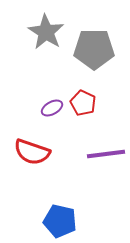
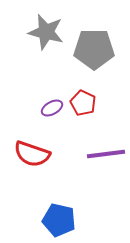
gray star: rotated 18 degrees counterclockwise
red semicircle: moved 2 px down
blue pentagon: moved 1 px left, 1 px up
